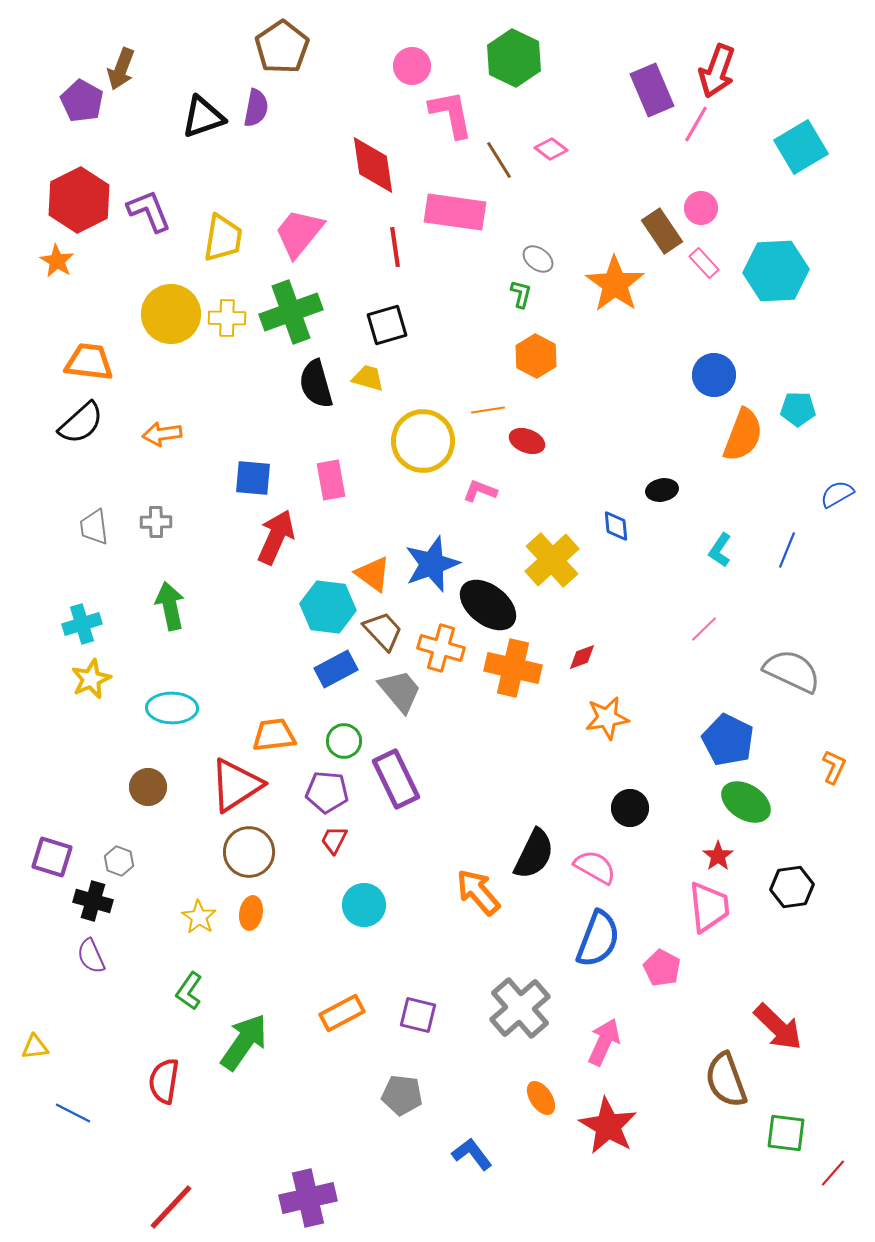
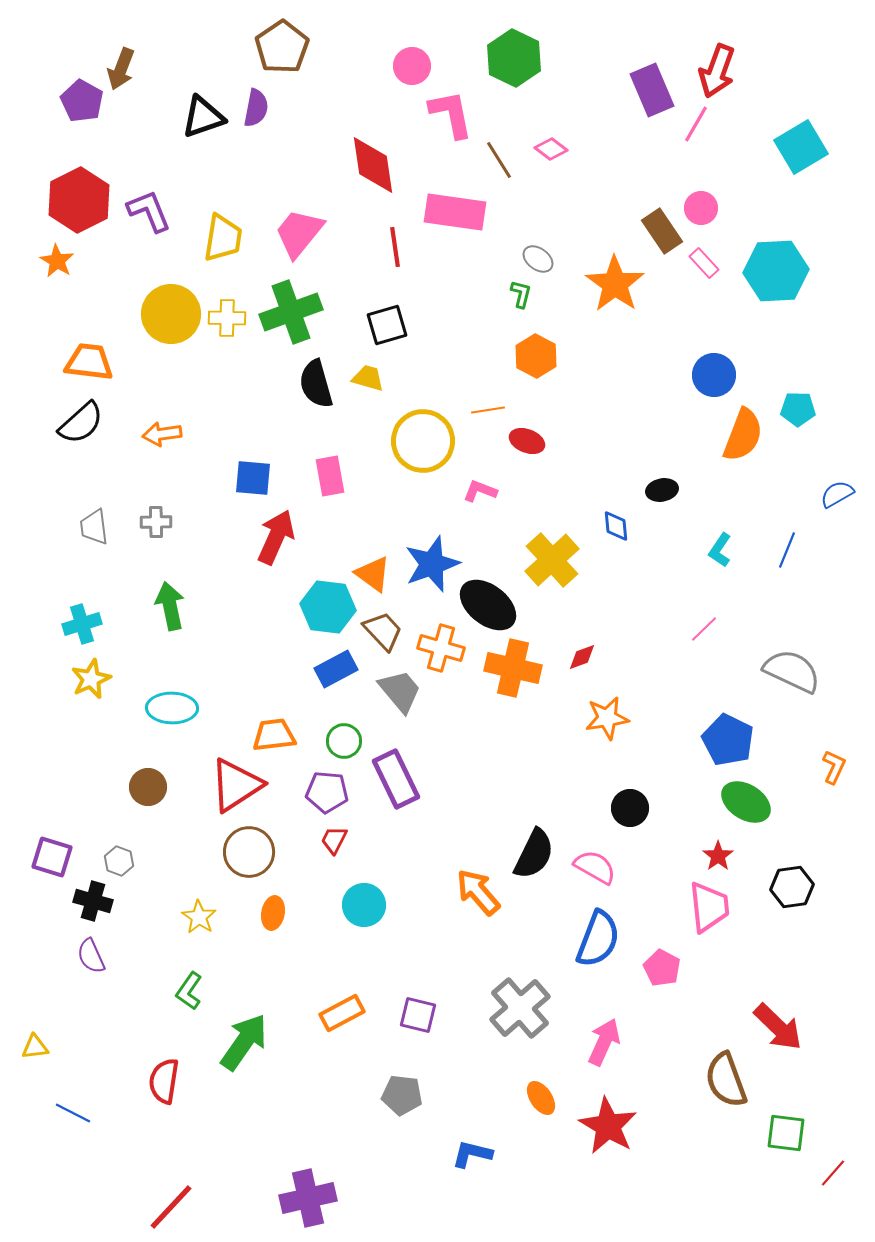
pink rectangle at (331, 480): moved 1 px left, 4 px up
orange ellipse at (251, 913): moved 22 px right
blue L-shape at (472, 1154): rotated 39 degrees counterclockwise
